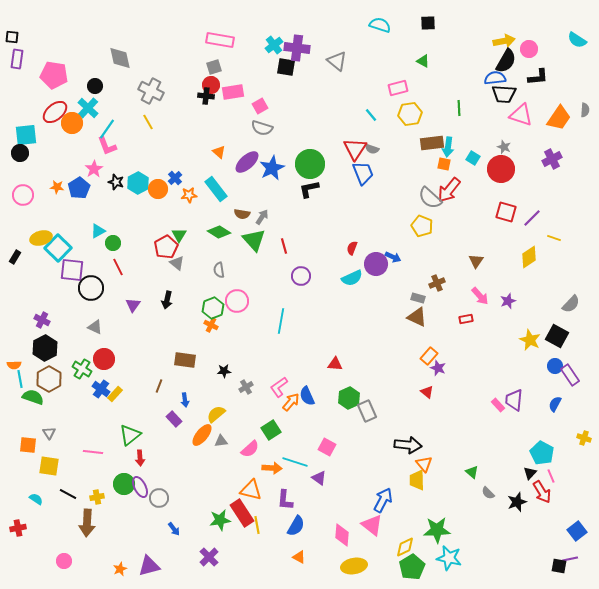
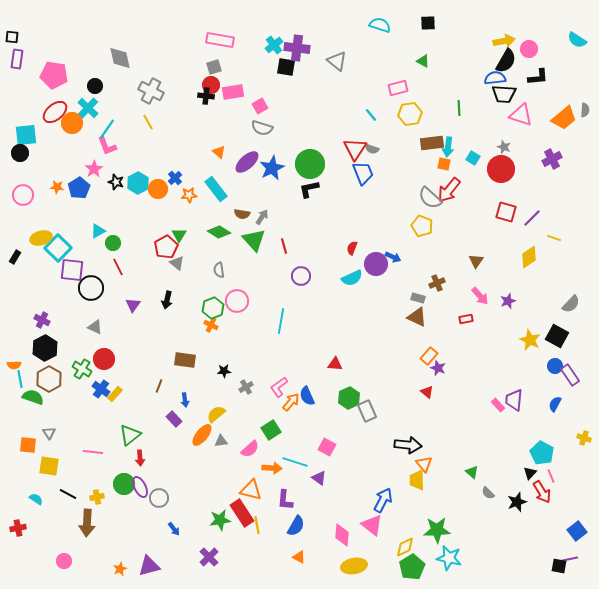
orange trapezoid at (559, 118): moved 5 px right; rotated 16 degrees clockwise
